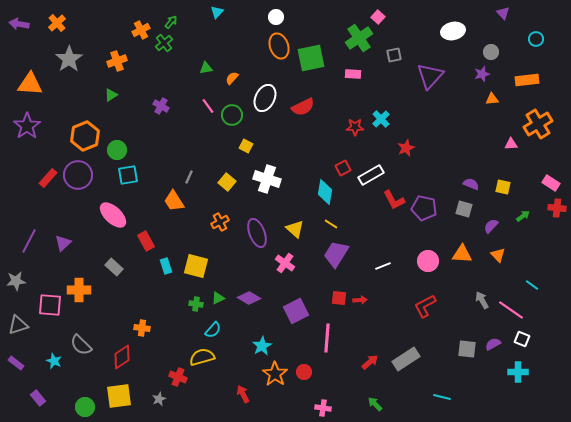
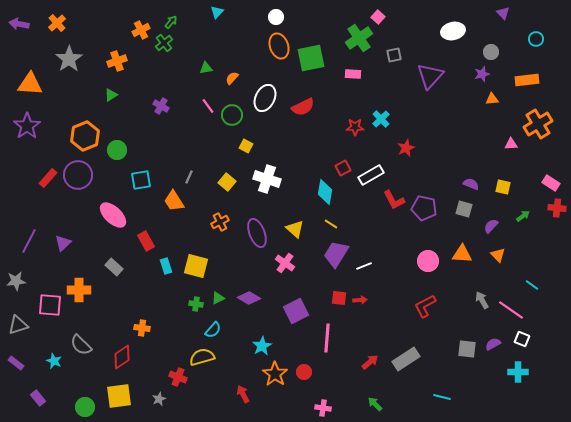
cyan square at (128, 175): moved 13 px right, 5 px down
white line at (383, 266): moved 19 px left
